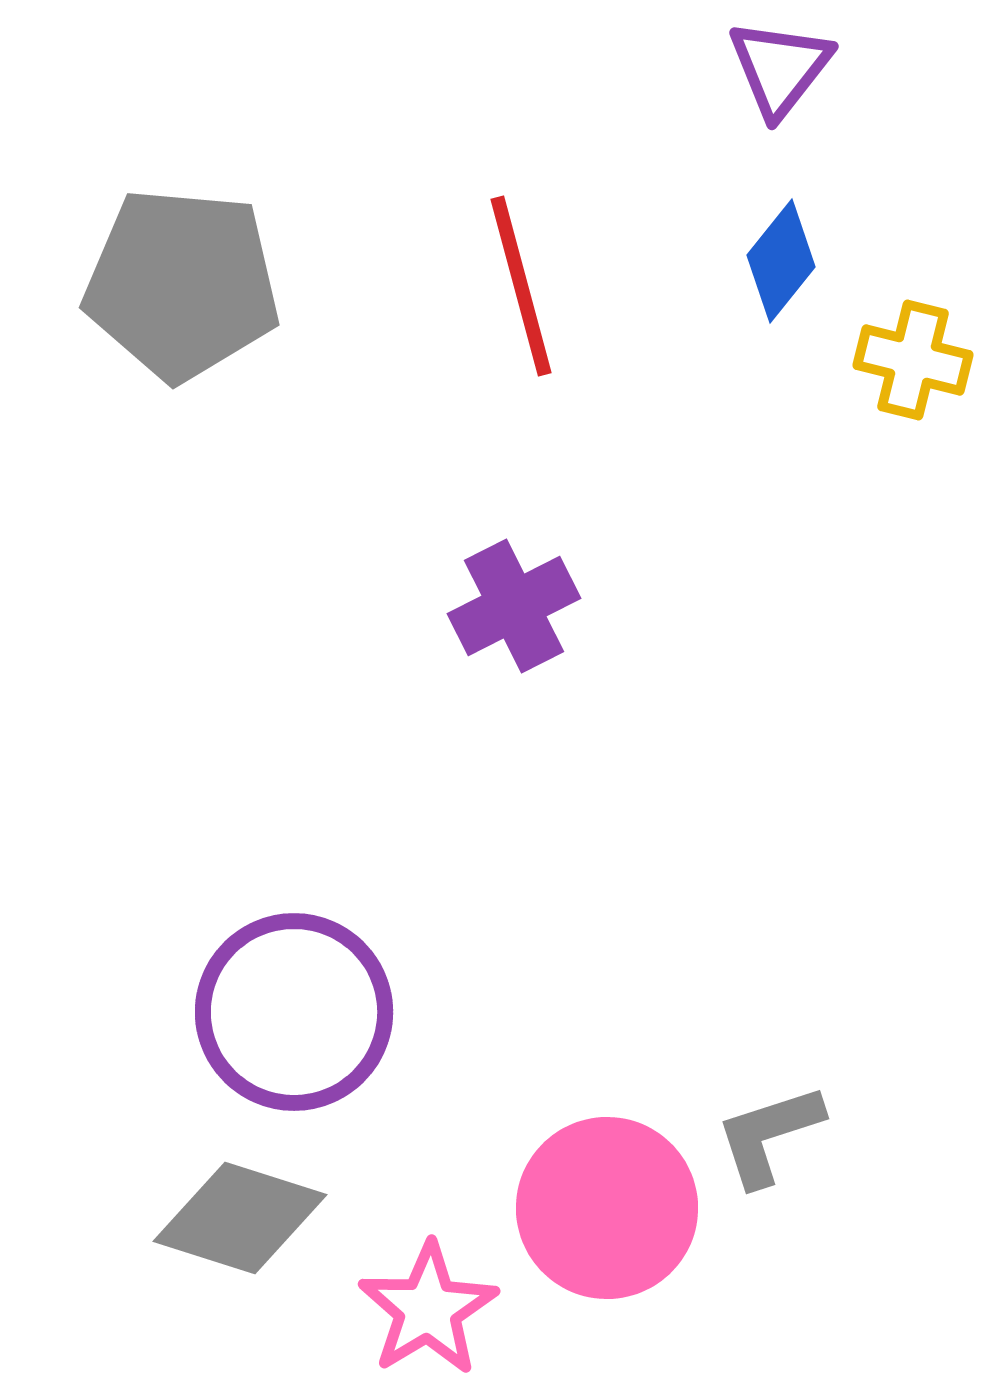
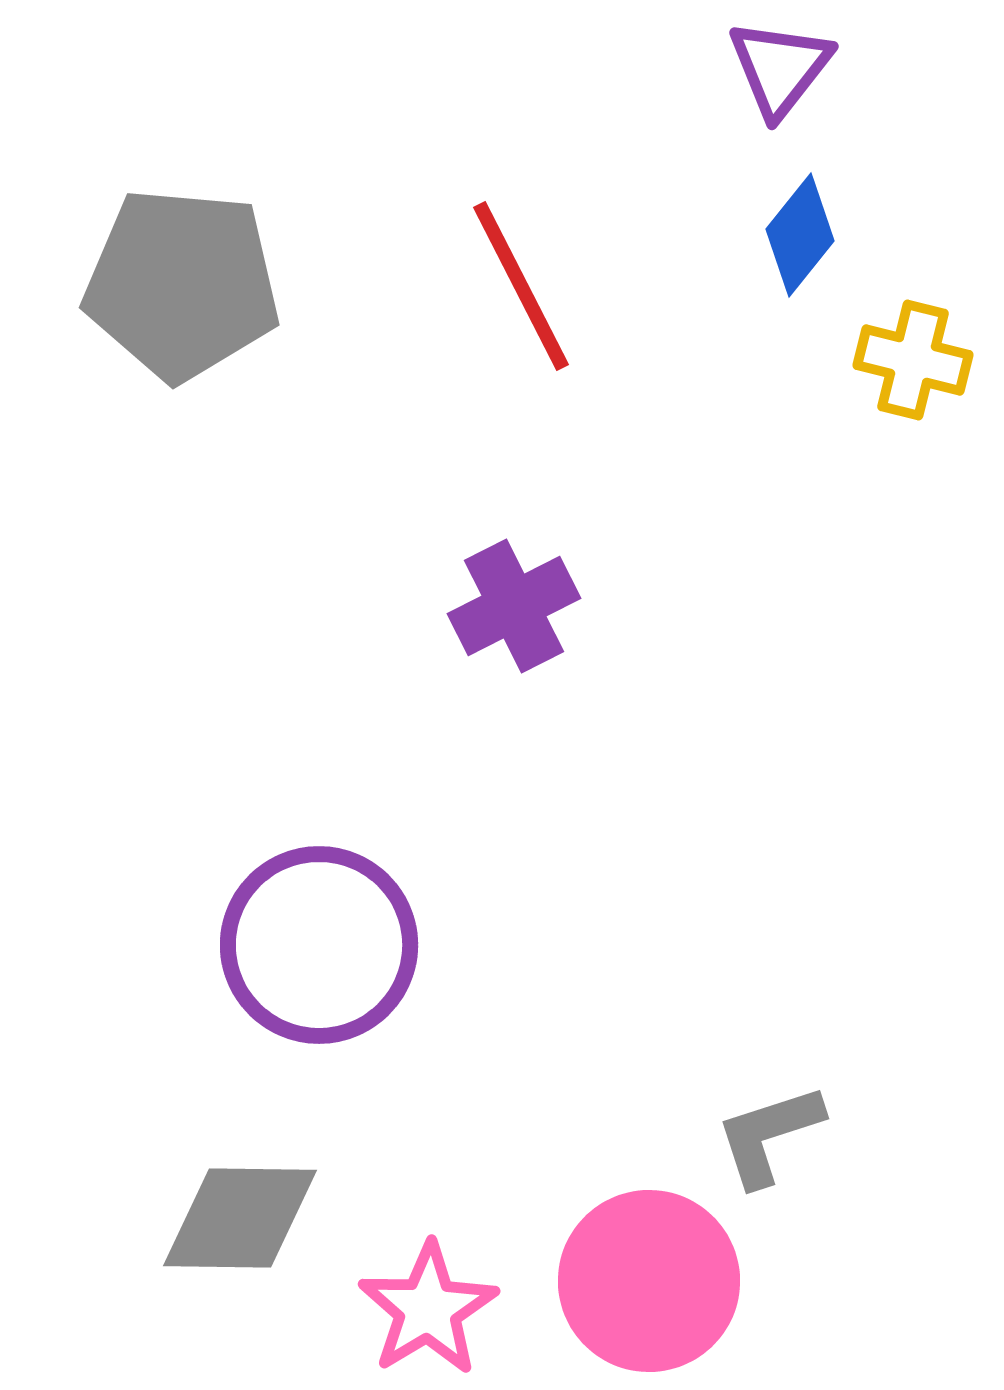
blue diamond: moved 19 px right, 26 px up
red line: rotated 12 degrees counterclockwise
purple circle: moved 25 px right, 67 px up
pink circle: moved 42 px right, 73 px down
gray diamond: rotated 17 degrees counterclockwise
